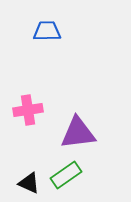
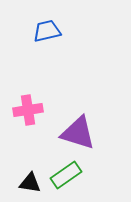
blue trapezoid: rotated 12 degrees counterclockwise
purple triangle: rotated 24 degrees clockwise
black triangle: moved 1 px right; rotated 15 degrees counterclockwise
